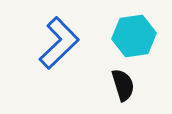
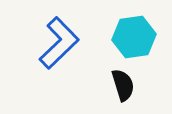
cyan hexagon: moved 1 px down
